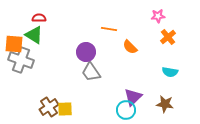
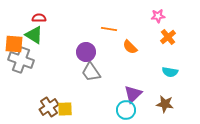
purple triangle: moved 3 px up
